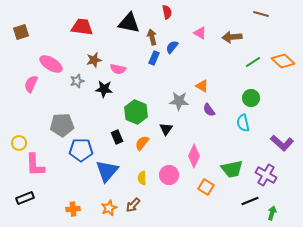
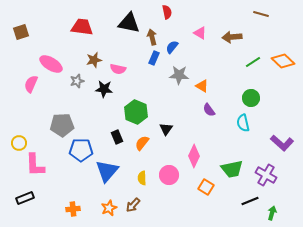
gray star at (179, 101): moved 26 px up
